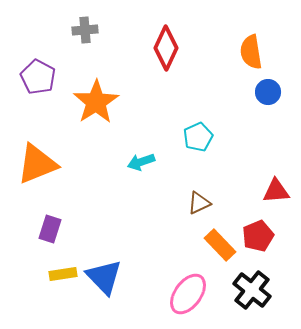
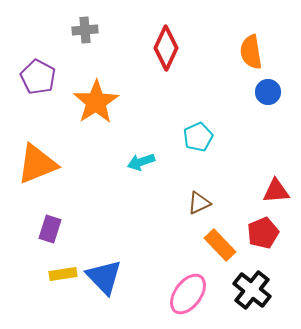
red pentagon: moved 5 px right, 3 px up
